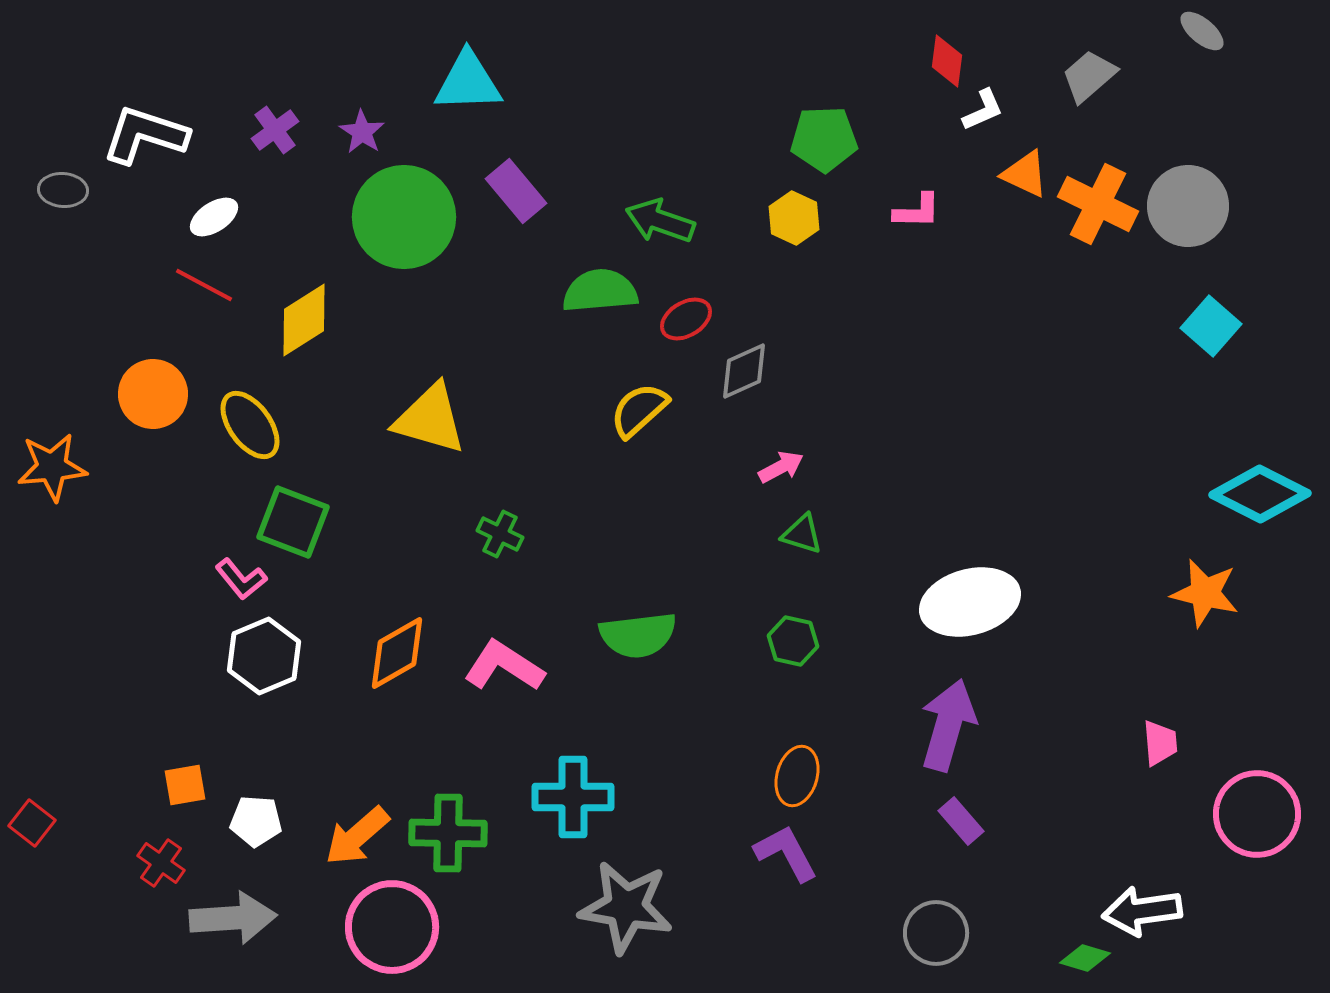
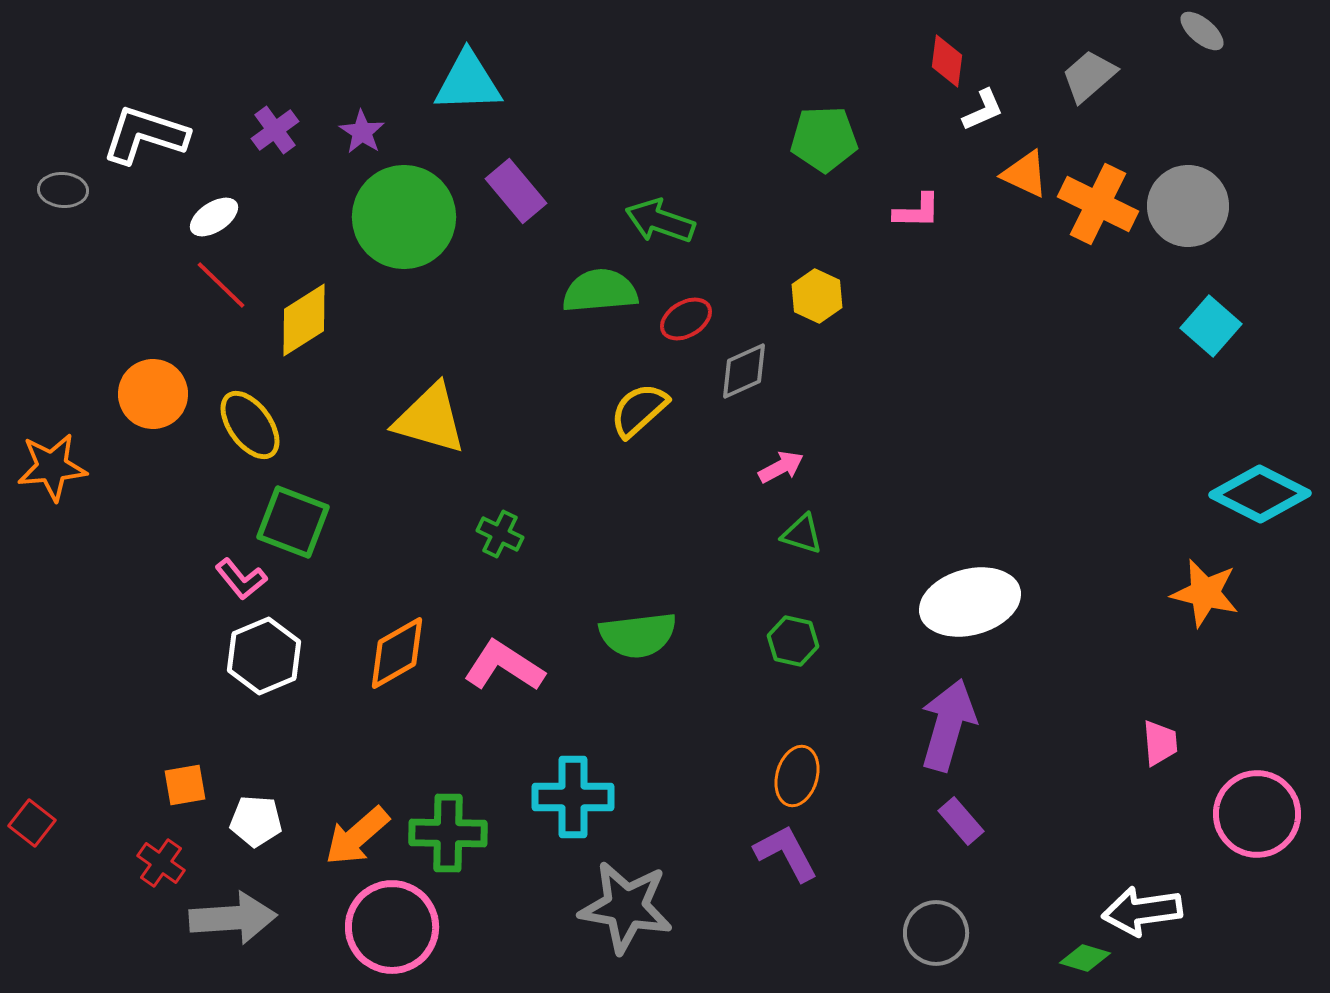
yellow hexagon at (794, 218): moved 23 px right, 78 px down
red line at (204, 285): moved 17 px right; rotated 16 degrees clockwise
